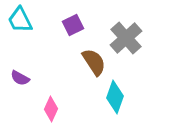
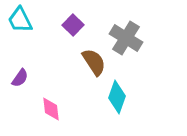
purple square: rotated 20 degrees counterclockwise
gray cross: rotated 16 degrees counterclockwise
purple semicircle: rotated 84 degrees counterclockwise
cyan diamond: moved 2 px right
pink diamond: rotated 30 degrees counterclockwise
